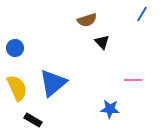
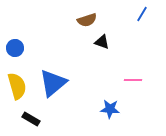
black triangle: rotated 28 degrees counterclockwise
yellow semicircle: moved 2 px up; rotated 8 degrees clockwise
black rectangle: moved 2 px left, 1 px up
